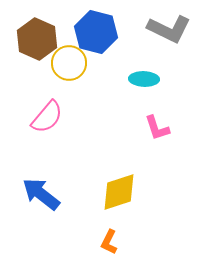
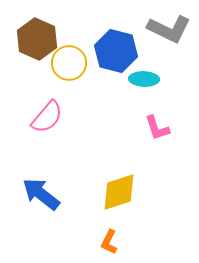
blue hexagon: moved 20 px right, 19 px down
